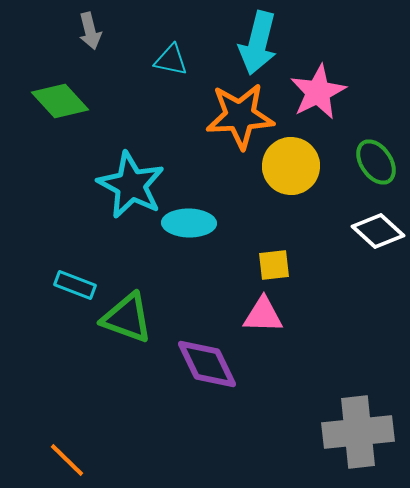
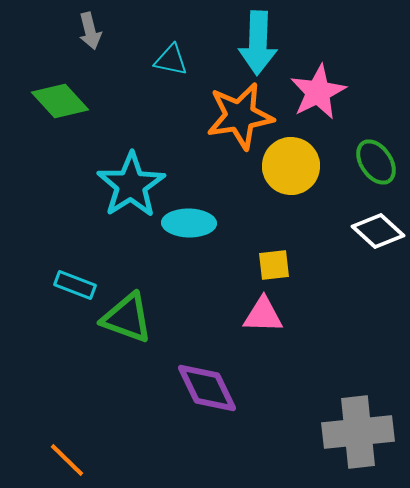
cyan arrow: rotated 12 degrees counterclockwise
orange star: rotated 6 degrees counterclockwise
cyan star: rotated 12 degrees clockwise
purple diamond: moved 24 px down
